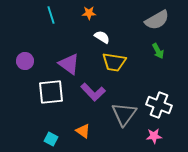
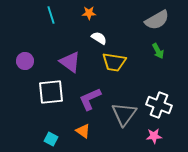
white semicircle: moved 3 px left, 1 px down
purple triangle: moved 1 px right, 2 px up
purple L-shape: moved 3 px left, 7 px down; rotated 110 degrees clockwise
